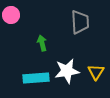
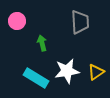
pink circle: moved 6 px right, 6 px down
yellow triangle: rotated 24 degrees clockwise
cyan rectangle: rotated 35 degrees clockwise
